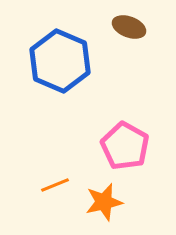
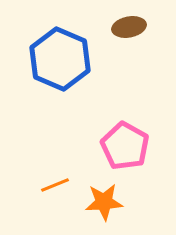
brown ellipse: rotated 32 degrees counterclockwise
blue hexagon: moved 2 px up
orange star: rotated 9 degrees clockwise
